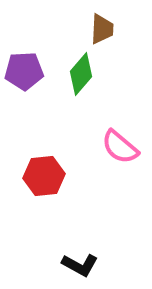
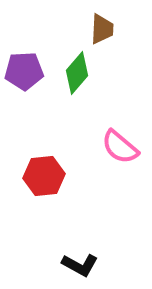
green diamond: moved 4 px left, 1 px up
